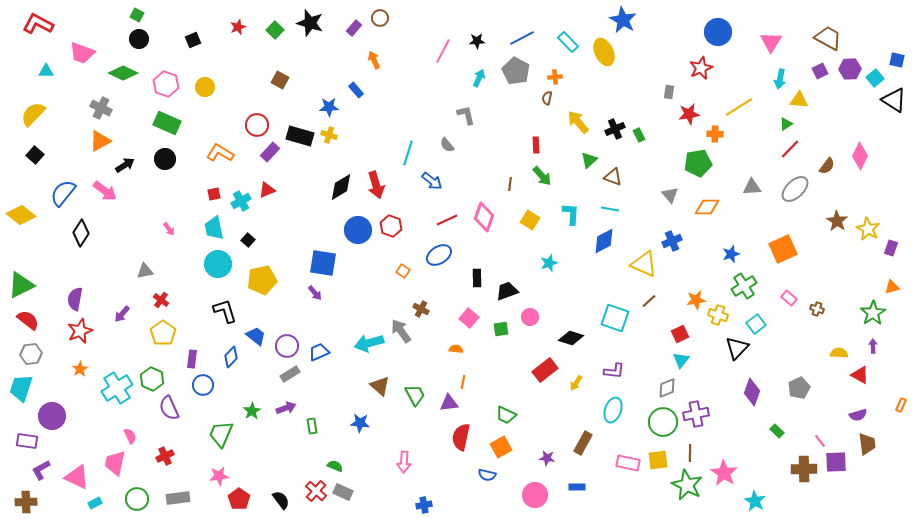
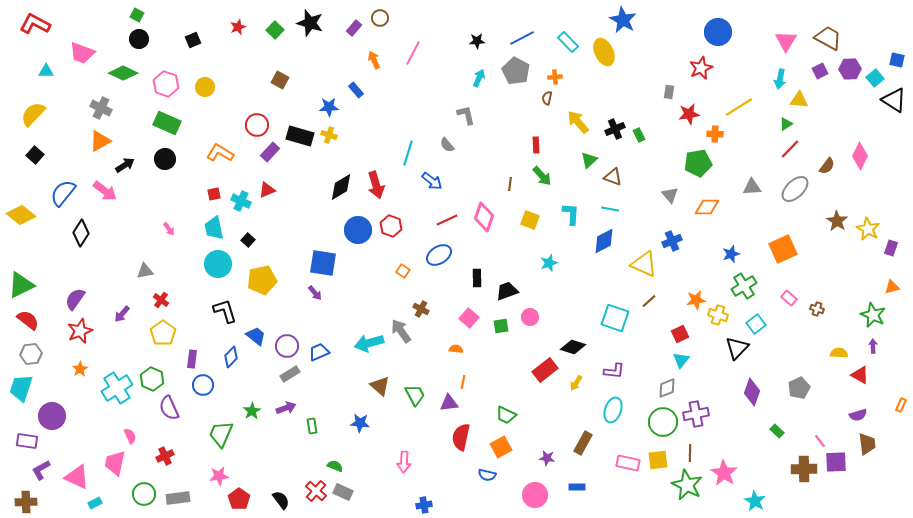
red L-shape at (38, 24): moved 3 px left
pink triangle at (771, 42): moved 15 px right, 1 px up
pink line at (443, 51): moved 30 px left, 2 px down
cyan cross at (241, 201): rotated 36 degrees counterclockwise
yellow square at (530, 220): rotated 12 degrees counterclockwise
purple semicircle at (75, 299): rotated 25 degrees clockwise
green star at (873, 313): moved 2 px down; rotated 15 degrees counterclockwise
green square at (501, 329): moved 3 px up
black diamond at (571, 338): moved 2 px right, 9 px down
green circle at (137, 499): moved 7 px right, 5 px up
